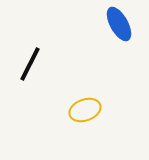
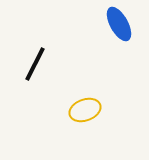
black line: moved 5 px right
